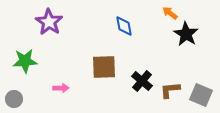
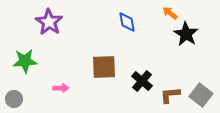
blue diamond: moved 3 px right, 4 px up
brown L-shape: moved 5 px down
gray square: rotated 15 degrees clockwise
